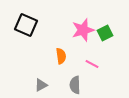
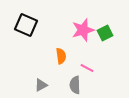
pink line: moved 5 px left, 4 px down
